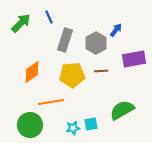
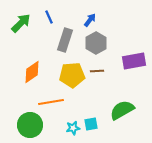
blue arrow: moved 26 px left, 10 px up
purple rectangle: moved 2 px down
brown line: moved 4 px left
